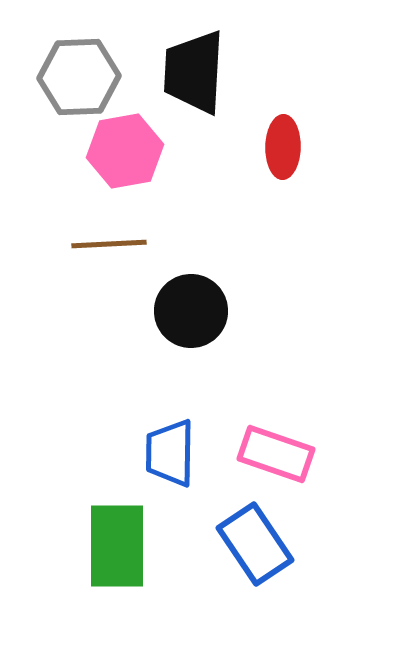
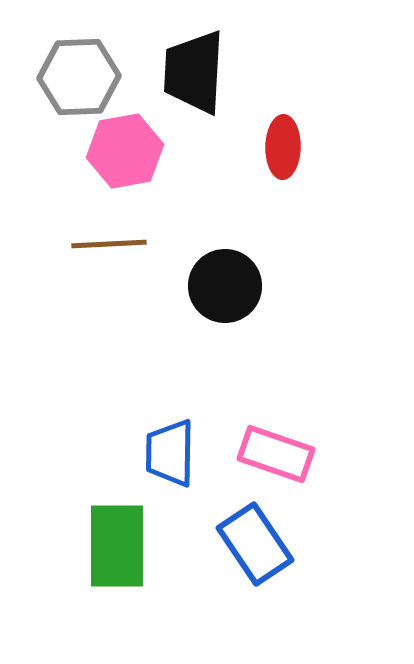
black circle: moved 34 px right, 25 px up
